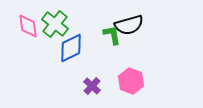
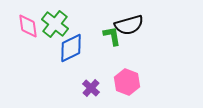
green L-shape: moved 1 px down
pink hexagon: moved 4 px left, 1 px down
purple cross: moved 1 px left, 2 px down
